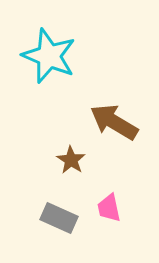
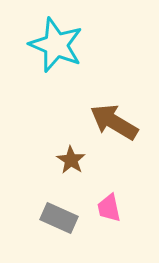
cyan star: moved 7 px right, 11 px up
